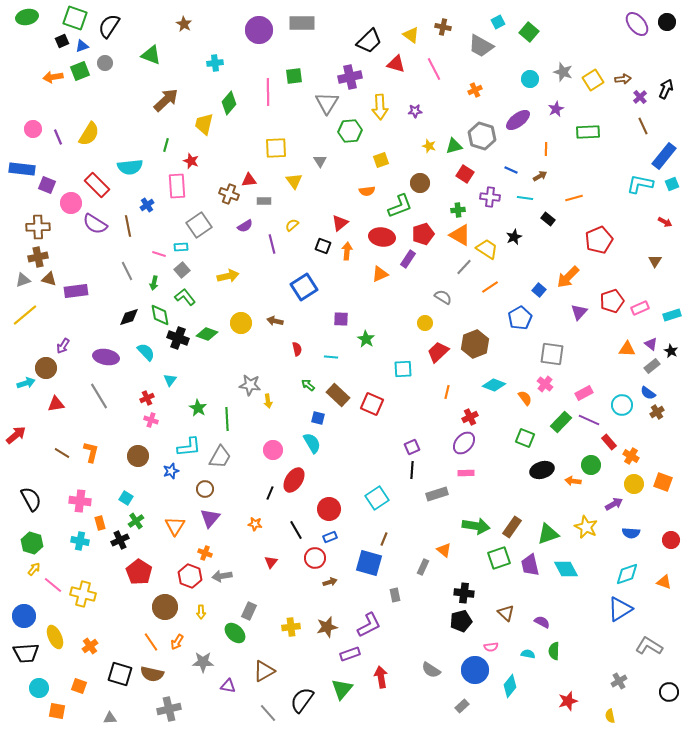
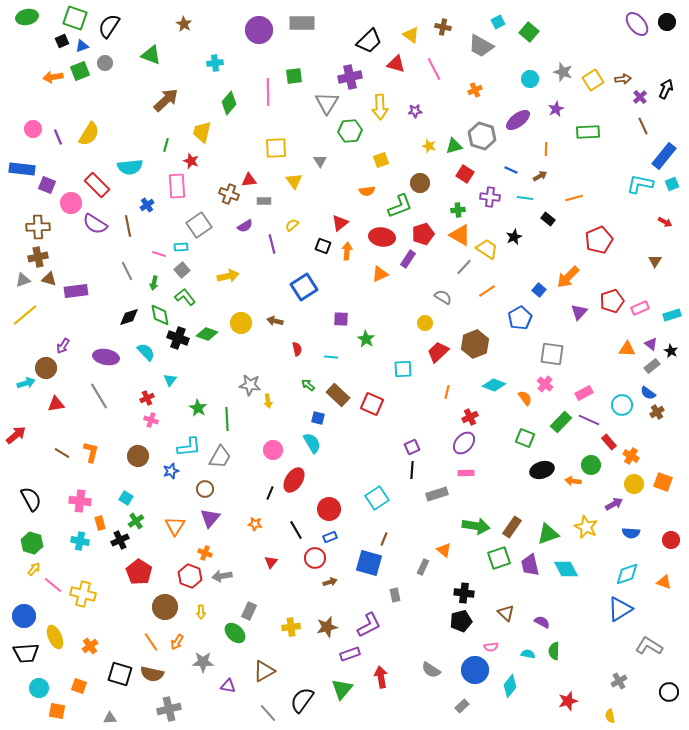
yellow trapezoid at (204, 124): moved 2 px left, 8 px down
orange line at (490, 287): moved 3 px left, 4 px down
